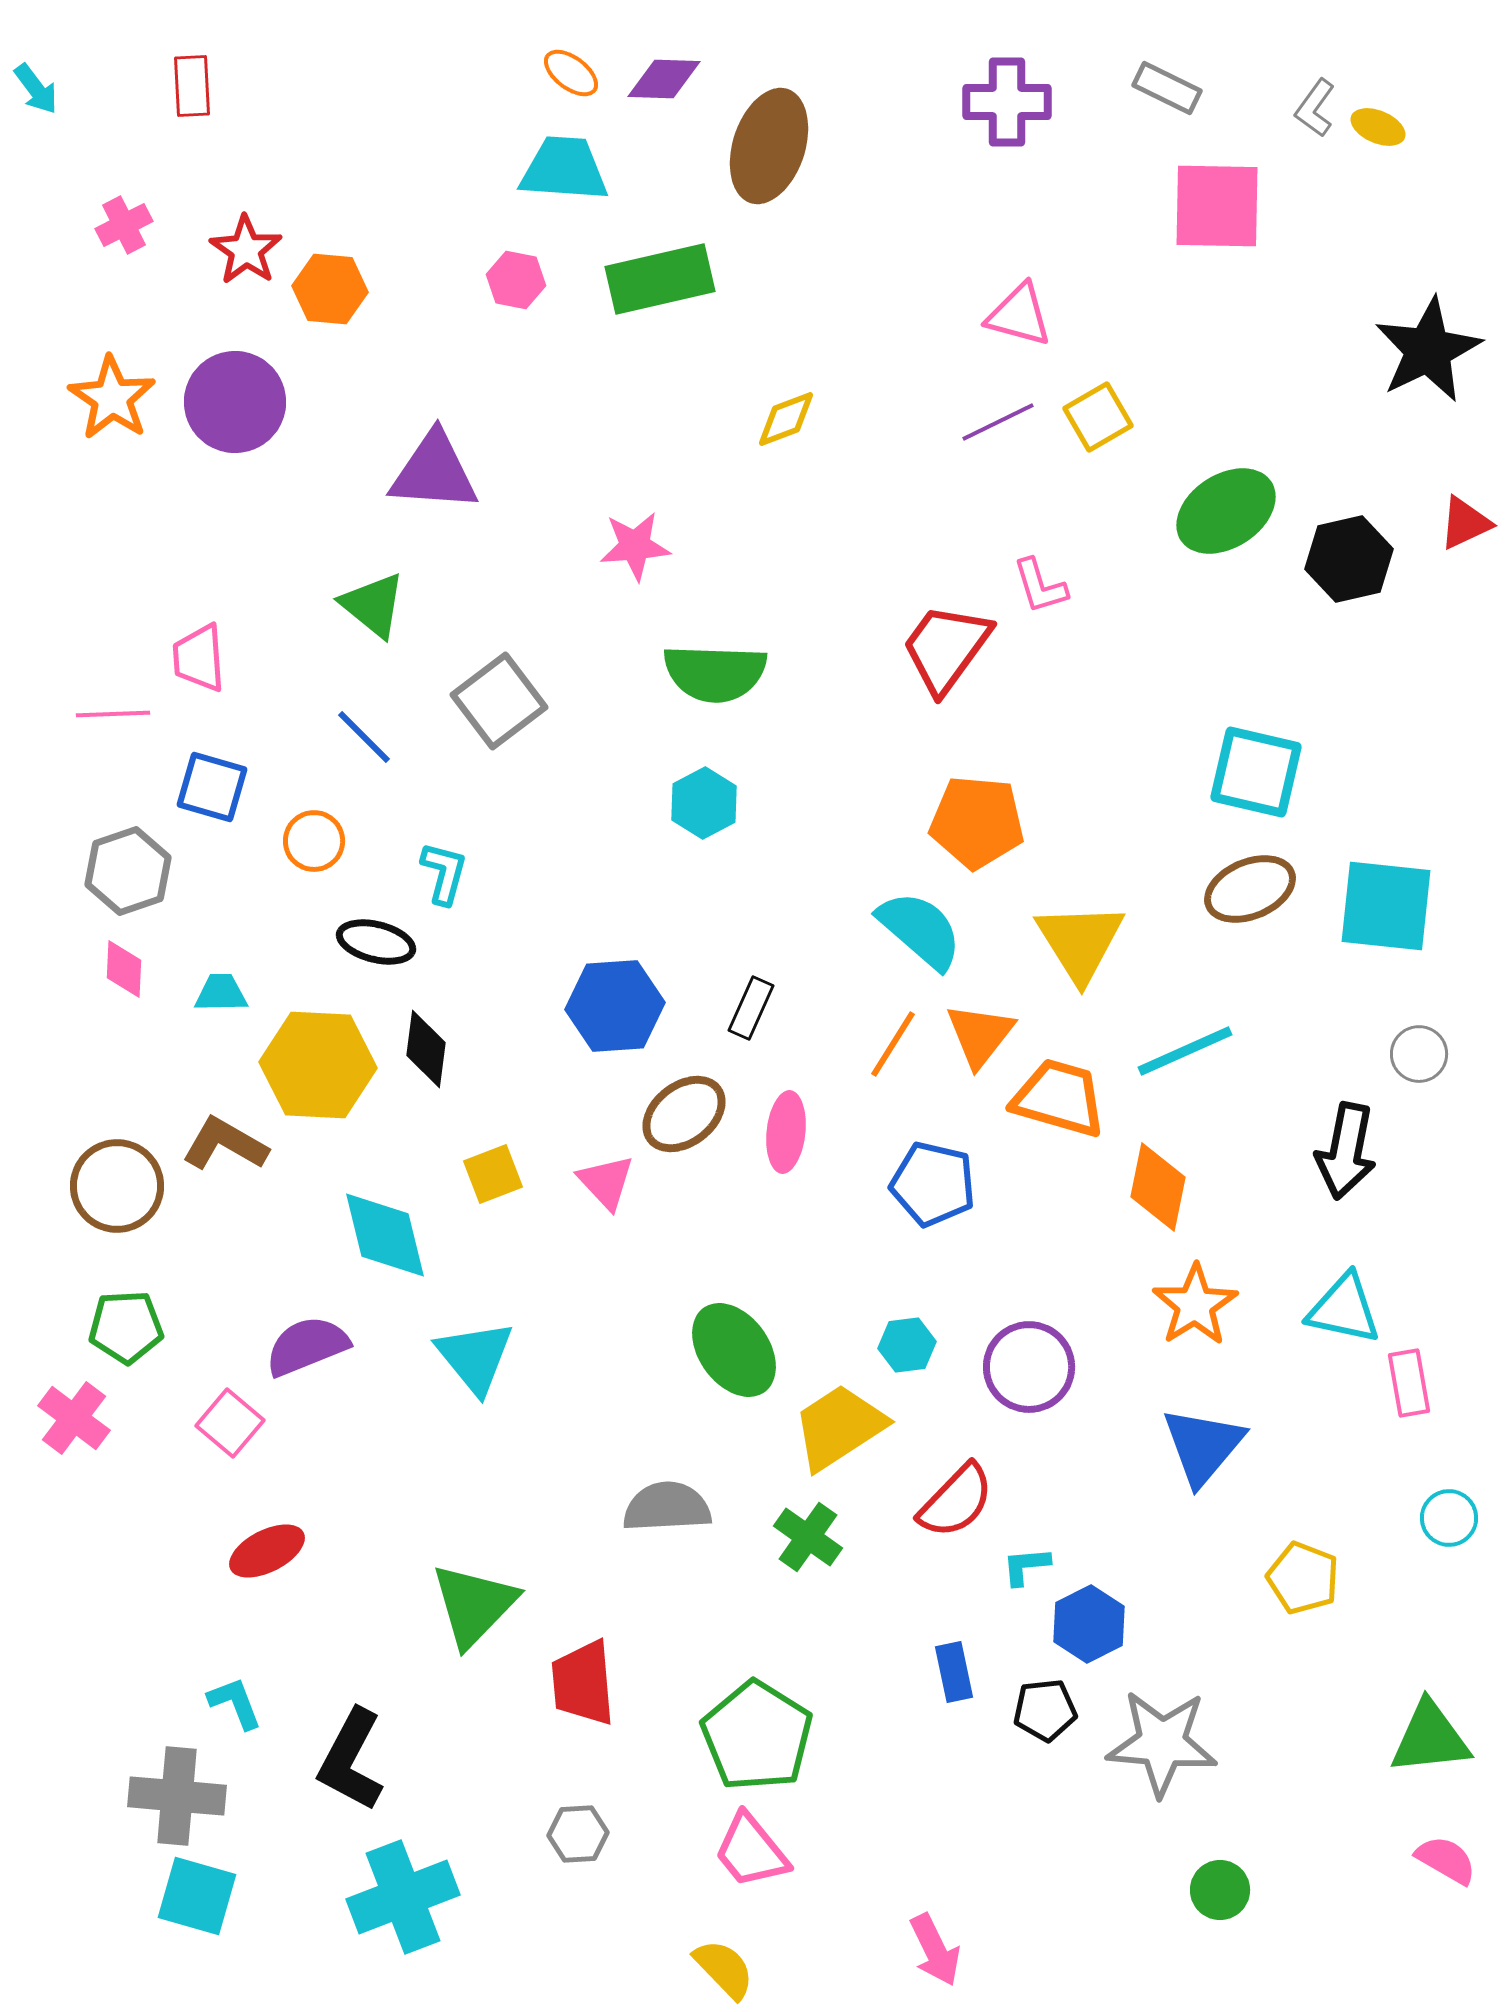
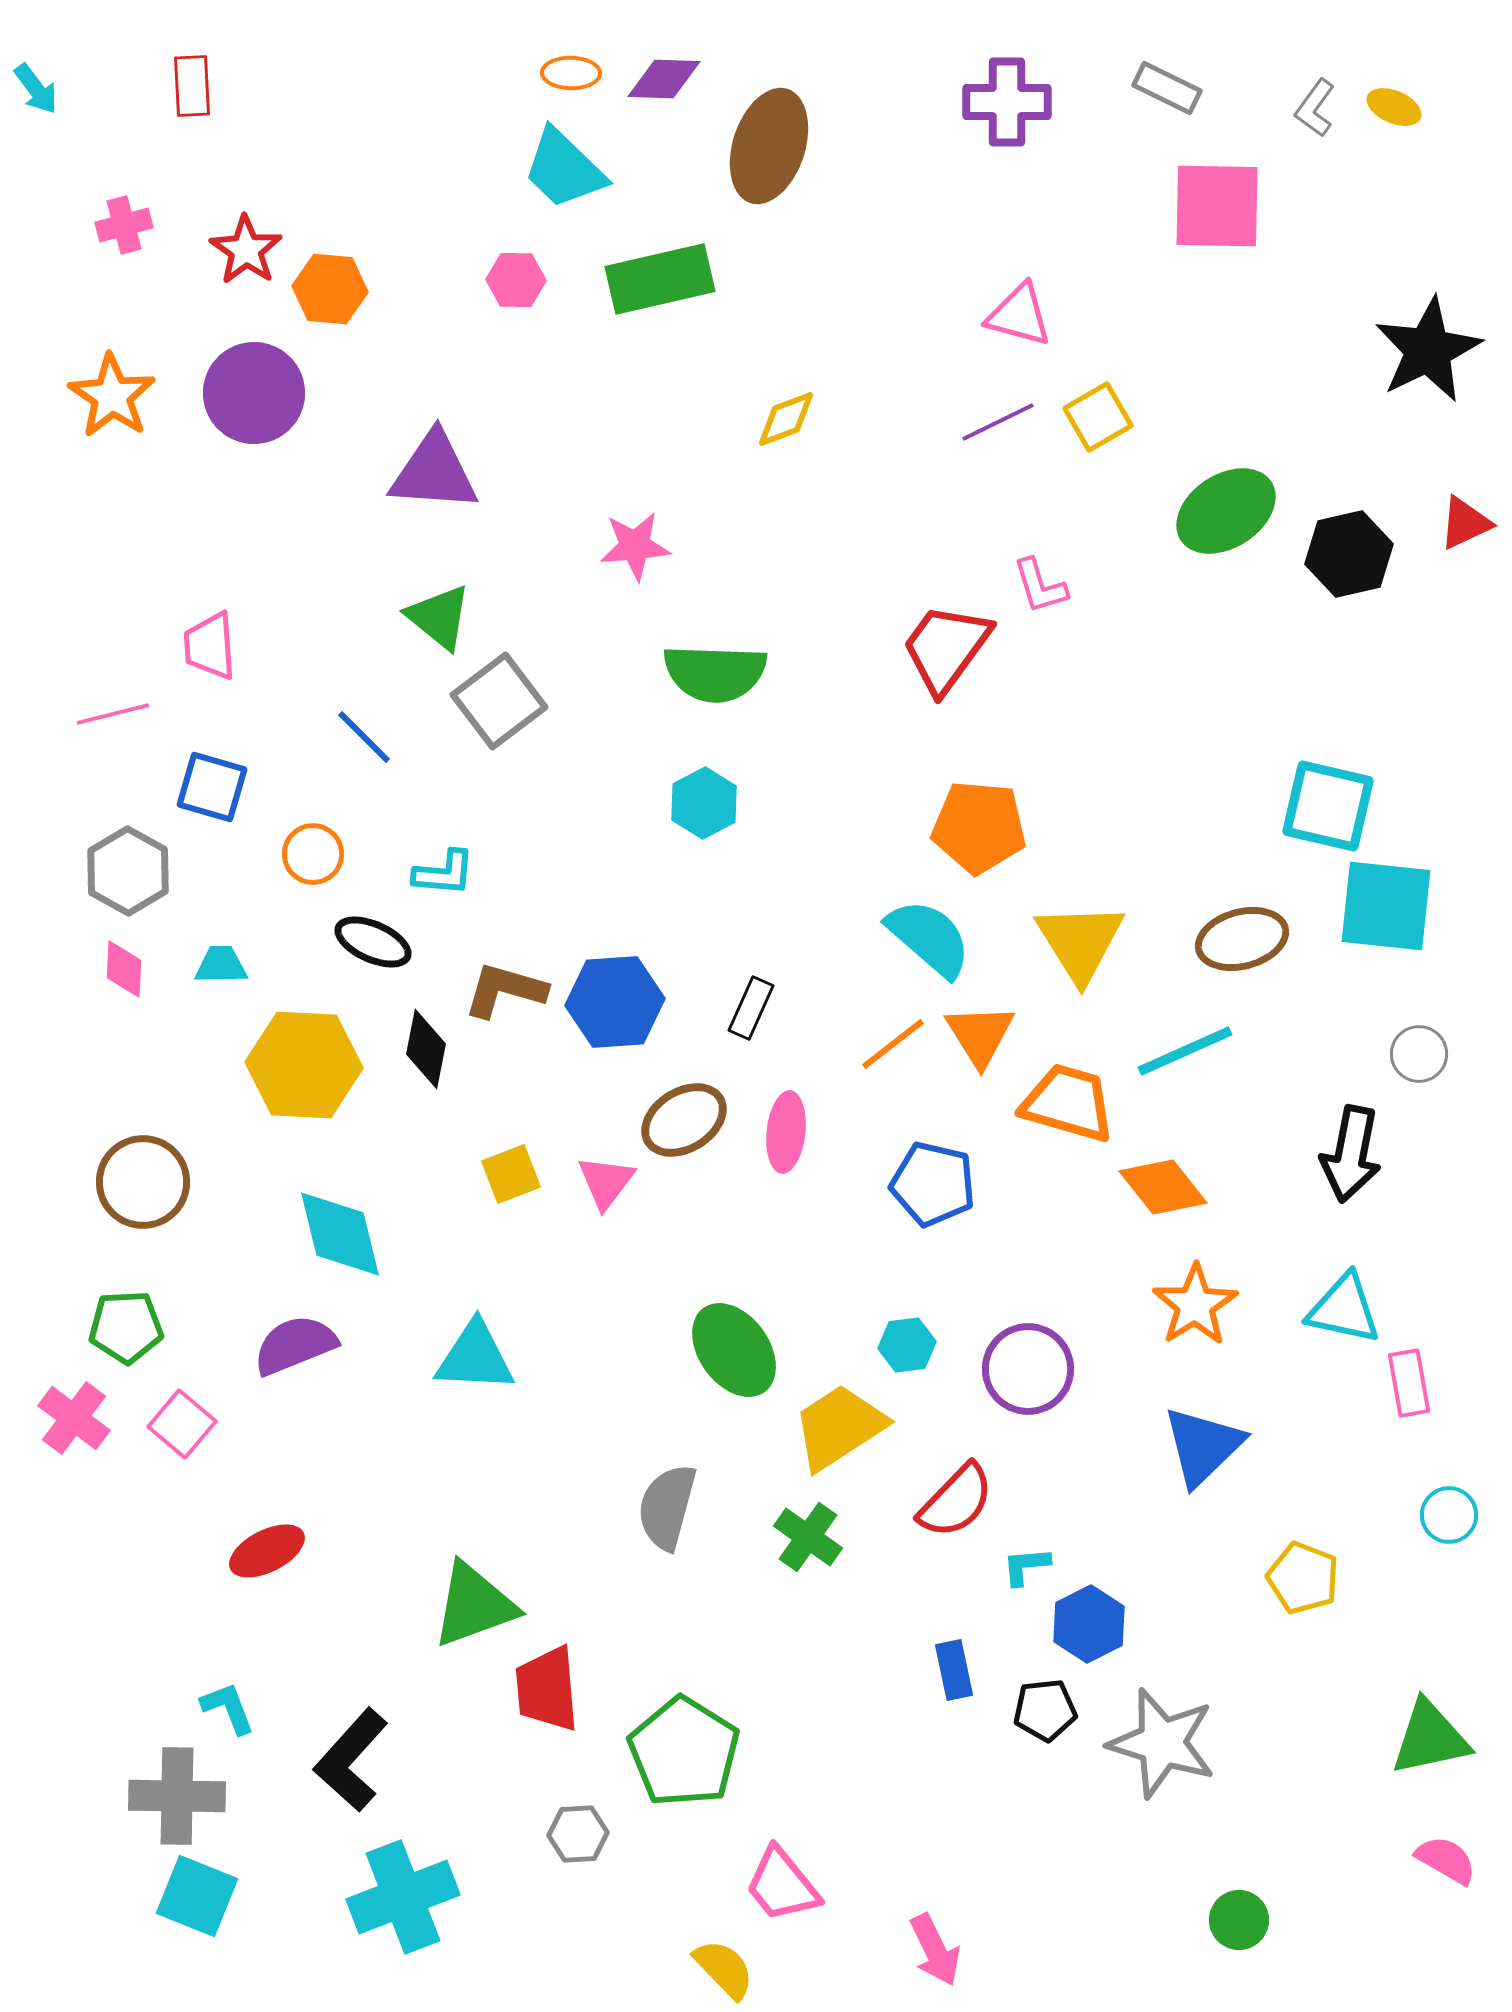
orange ellipse at (571, 73): rotated 36 degrees counterclockwise
yellow ellipse at (1378, 127): moved 16 px right, 20 px up
cyan trapezoid at (564, 169): rotated 140 degrees counterclockwise
pink cross at (124, 225): rotated 12 degrees clockwise
pink hexagon at (516, 280): rotated 10 degrees counterclockwise
orange star at (112, 398): moved 2 px up
purple circle at (235, 402): moved 19 px right, 9 px up
black hexagon at (1349, 559): moved 5 px up
green triangle at (373, 605): moved 66 px right, 12 px down
pink trapezoid at (199, 658): moved 11 px right, 12 px up
pink line at (113, 714): rotated 12 degrees counterclockwise
cyan square at (1256, 772): moved 72 px right, 34 px down
orange pentagon at (977, 822): moved 2 px right, 5 px down
orange circle at (314, 841): moved 1 px left, 13 px down
gray hexagon at (128, 871): rotated 12 degrees counterclockwise
cyan L-shape at (444, 873): rotated 80 degrees clockwise
brown ellipse at (1250, 889): moved 8 px left, 50 px down; rotated 8 degrees clockwise
cyan semicircle at (920, 930): moved 9 px right, 8 px down
black ellipse at (376, 942): moved 3 px left; rotated 10 degrees clockwise
cyan trapezoid at (221, 993): moved 28 px up
blue hexagon at (615, 1006): moved 4 px up
orange triangle at (980, 1035): rotated 10 degrees counterclockwise
orange line at (893, 1044): rotated 20 degrees clockwise
black diamond at (426, 1049): rotated 4 degrees clockwise
yellow hexagon at (318, 1065): moved 14 px left
orange trapezoid at (1059, 1098): moved 9 px right, 5 px down
brown ellipse at (684, 1114): moved 6 px down; rotated 6 degrees clockwise
brown L-shape at (225, 1144): moved 280 px right, 154 px up; rotated 14 degrees counterclockwise
black arrow at (1346, 1151): moved 5 px right, 3 px down
yellow square at (493, 1174): moved 18 px right
pink triangle at (606, 1182): rotated 20 degrees clockwise
brown circle at (117, 1186): moved 26 px right, 4 px up
orange diamond at (1158, 1187): moved 5 px right; rotated 50 degrees counterclockwise
cyan diamond at (385, 1235): moved 45 px left, 1 px up
purple semicircle at (307, 1346): moved 12 px left, 1 px up
cyan triangle at (475, 1357): rotated 48 degrees counterclockwise
purple circle at (1029, 1367): moved 1 px left, 2 px down
pink square at (230, 1423): moved 48 px left, 1 px down
blue triangle at (1203, 1446): rotated 6 degrees clockwise
gray semicircle at (667, 1507): rotated 72 degrees counterclockwise
cyan circle at (1449, 1518): moved 3 px up
green triangle at (474, 1605): rotated 26 degrees clockwise
blue rectangle at (954, 1672): moved 2 px up
red trapezoid at (583, 1683): moved 36 px left, 6 px down
cyan L-shape at (235, 1703): moved 7 px left, 5 px down
green pentagon at (757, 1736): moved 73 px left, 16 px down
green triangle at (1430, 1738): rotated 6 degrees counterclockwise
gray star at (1162, 1743): rotated 12 degrees clockwise
black L-shape at (351, 1760): rotated 14 degrees clockwise
gray cross at (177, 1796): rotated 4 degrees counterclockwise
pink trapezoid at (751, 1851): moved 31 px right, 34 px down
green circle at (1220, 1890): moved 19 px right, 30 px down
cyan square at (197, 1896): rotated 6 degrees clockwise
